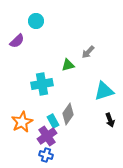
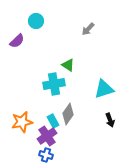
gray arrow: moved 23 px up
green triangle: rotated 48 degrees clockwise
cyan cross: moved 12 px right
cyan triangle: moved 2 px up
orange star: rotated 15 degrees clockwise
